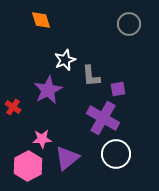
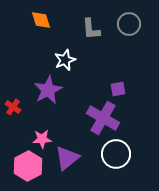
gray L-shape: moved 47 px up
